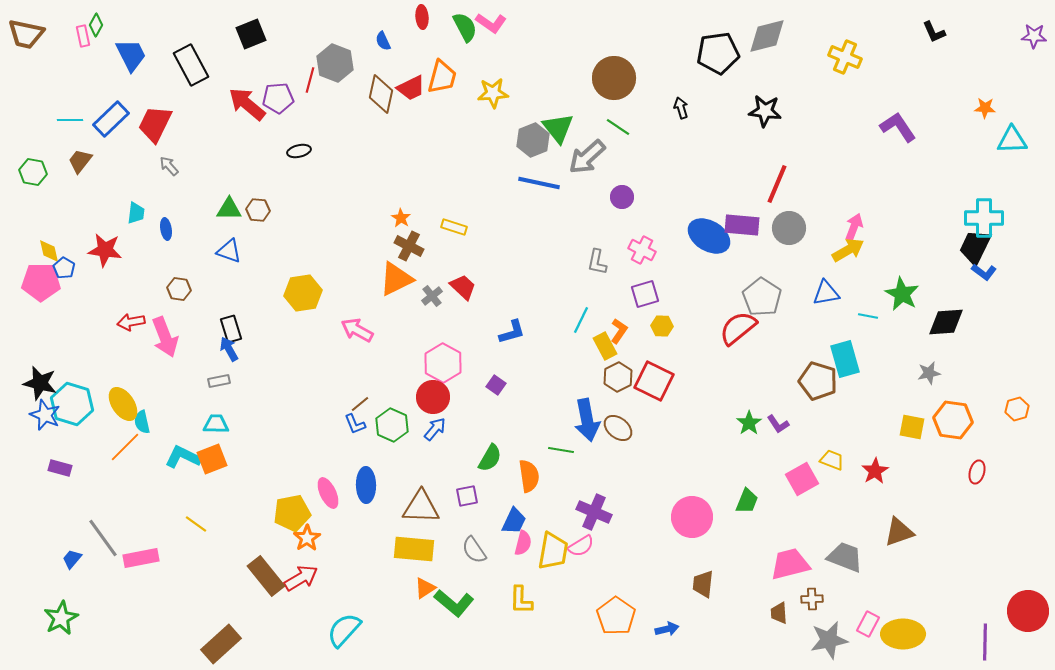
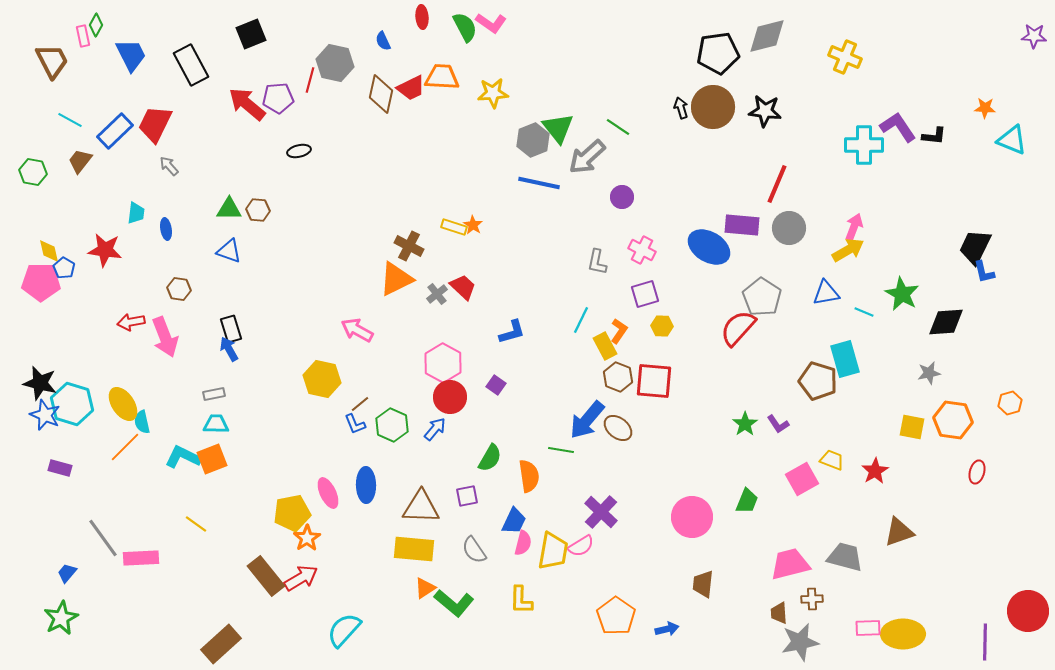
black L-shape at (934, 32): moved 104 px down; rotated 60 degrees counterclockwise
brown trapezoid at (26, 34): moved 26 px right, 27 px down; rotated 129 degrees counterclockwise
gray hexagon at (335, 63): rotated 9 degrees counterclockwise
orange trapezoid at (442, 77): rotated 102 degrees counterclockwise
brown circle at (614, 78): moved 99 px right, 29 px down
blue rectangle at (111, 119): moved 4 px right, 12 px down
cyan line at (70, 120): rotated 30 degrees clockwise
cyan triangle at (1012, 140): rotated 24 degrees clockwise
orange star at (401, 218): moved 72 px right, 7 px down
cyan cross at (984, 218): moved 120 px left, 73 px up
blue ellipse at (709, 236): moved 11 px down
blue L-shape at (984, 272): rotated 40 degrees clockwise
yellow hexagon at (303, 293): moved 19 px right, 86 px down; rotated 21 degrees clockwise
gray cross at (432, 296): moved 5 px right, 2 px up
cyan line at (868, 316): moved 4 px left, 4 px up; rotated 12 degrees clockwise
red semicircle at (738, 328): rotated 9 degrees counterclockwise
brown hexagon at (618, 377): rotated 12 degrees counterclockwise
gray rectangle at (219, 381): moved 5 px left, 13 px down
red square at (654, 381): rotated 21 degrees counterclockwise
red circle at (433, 397): moved 17 px right
orange hexagon at (1017, 409): moved 7 px left, 6 px up
blue arrow at (587, 420): rotated 51 degrees clockwise
green star at (749, 423): moved 4 px left, 1 px down
purple cross at (594, 512): moved 7 px right; rotated 20 degrees clockwise
gray trapezoid at (845, 557): rotated 6 degrees counterclockwise
pink rectangle at (141, 558): rotated 8 degrees clockwise
blue trapezoid at (72, 559): moved 5 px left, 14 px down
pink rectangle at (868, 624): moved 4 px down; rotated 60 degrees clockwise
gray star at (829, 640): moved 29 px left, 2 px down
